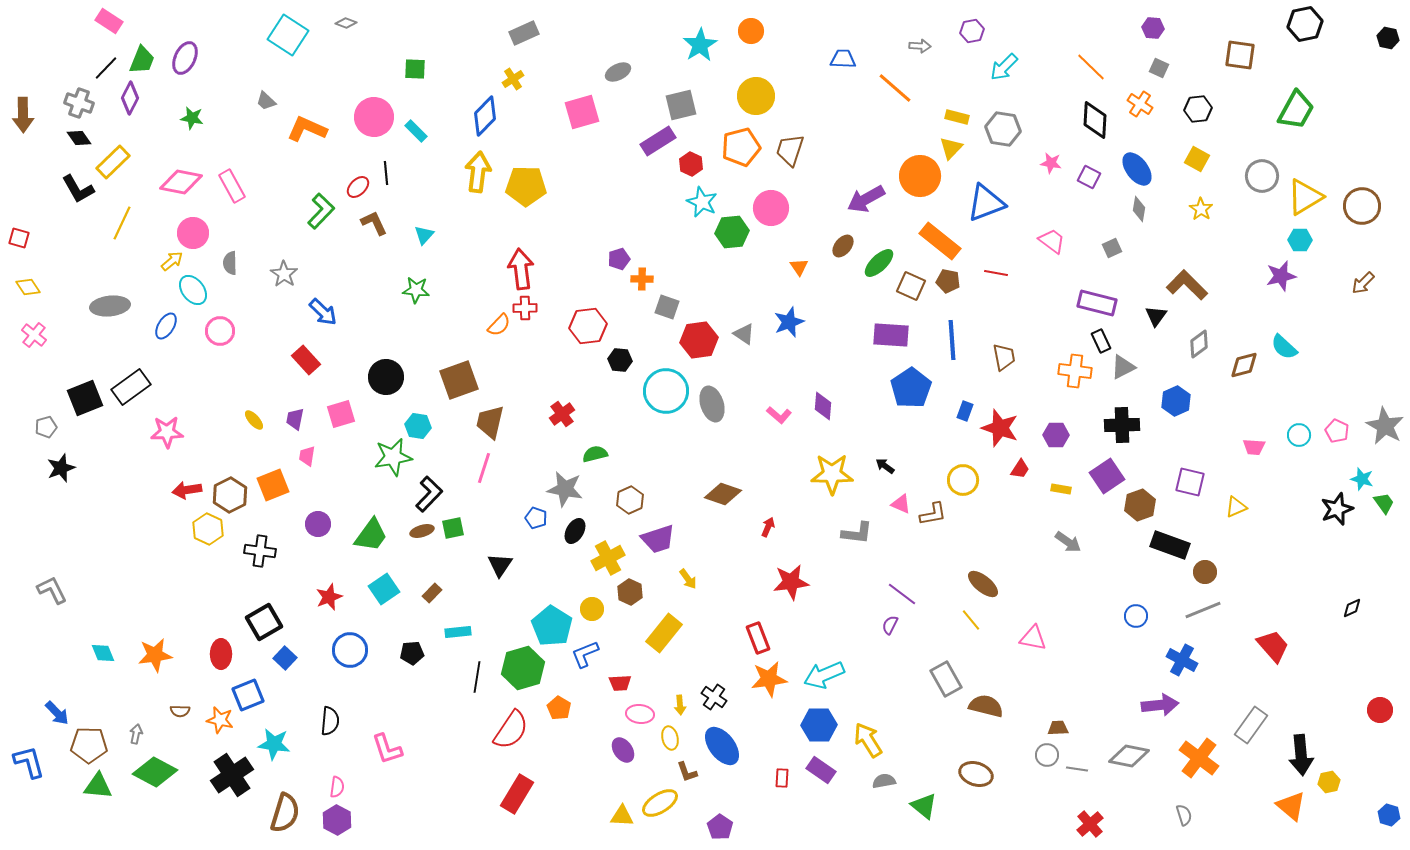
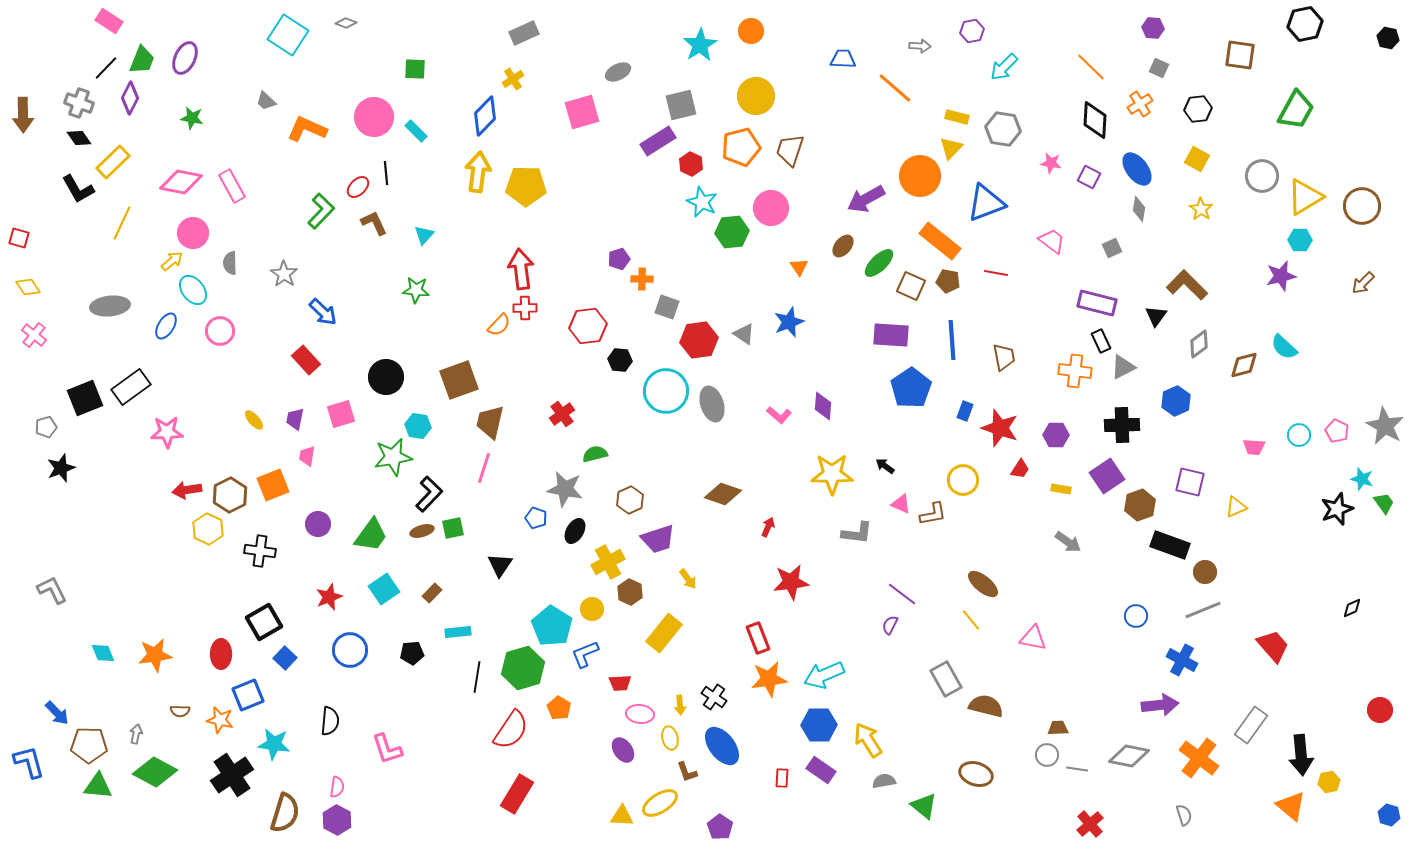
orange cross at (1140, 104): rotated 25 degrees clockwise
yellow cross at (608, 558): moved 4 px down
